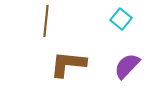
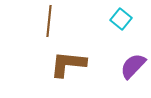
brown line: moved 3 px right
purple semicircle: moved 6 px right
